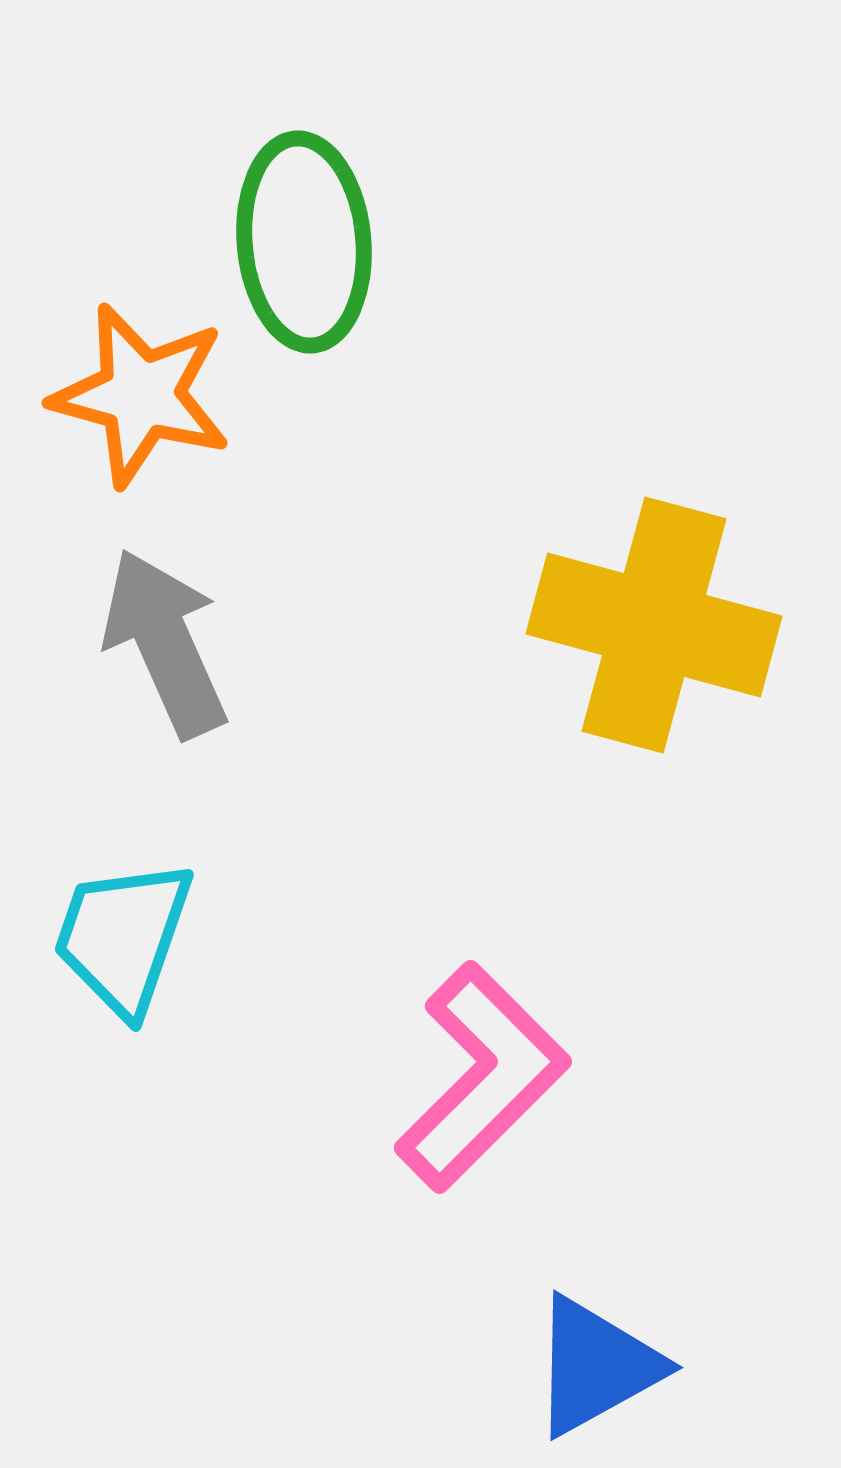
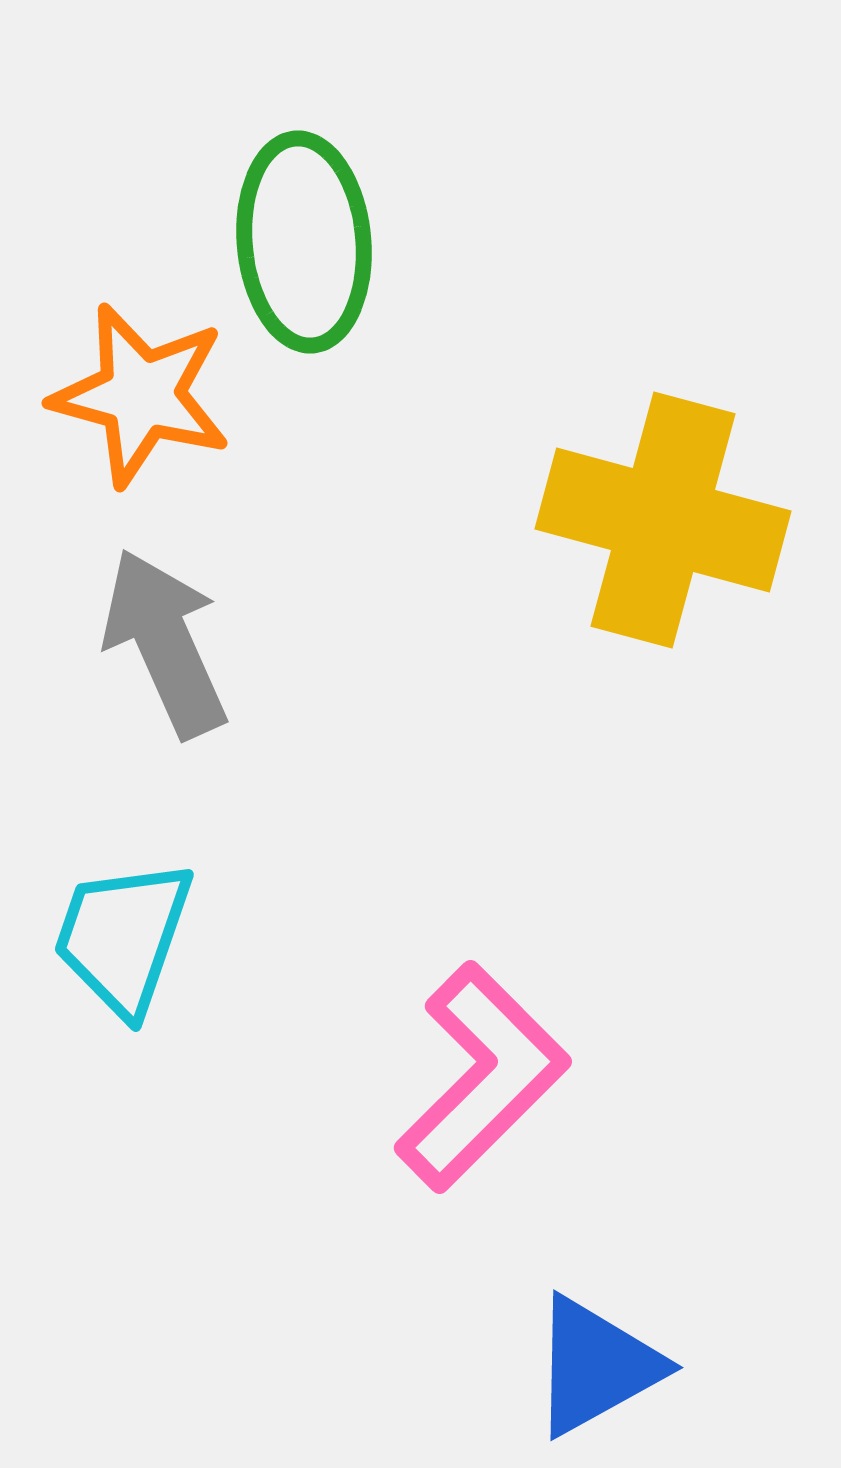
yellow cross: moved 9 px right, 105 px up
